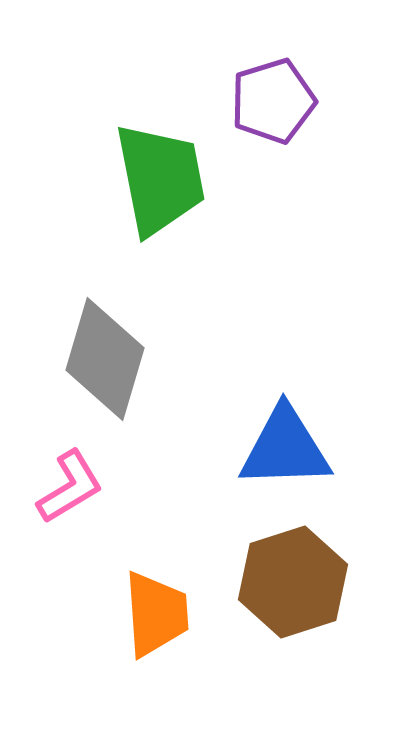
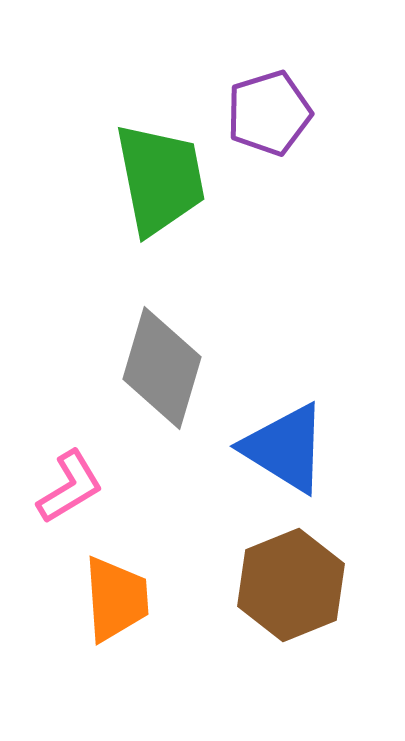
purple pentagon: moved 4 px left, 12 px down
gray diamond: moved 57 px right, 9 px down
blue triangle: rotated 34 degrees clockwise
brown hexagon: moved 2 px left, 3 px down; rotated 4 degrees counterclockwise
orange trapezoid: moved 40 px left, 15 px up
